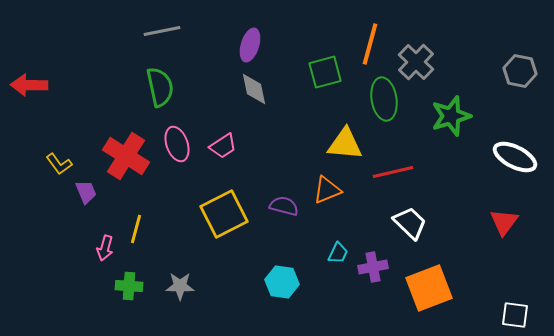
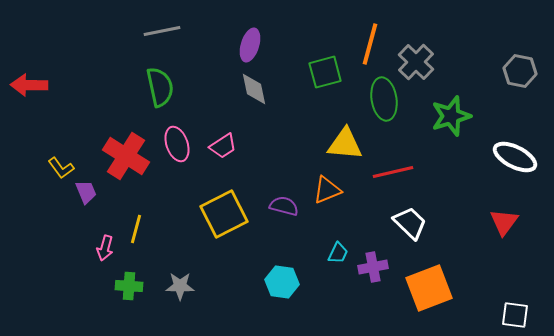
yellow L-shape: moved 2 px right, 4 px down
